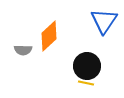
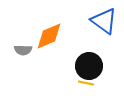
blue triangle: rotated 28 degrees counterclockwise
orange diamond: rotated 20 degrees clockwise
black circle: moved 2 px right
